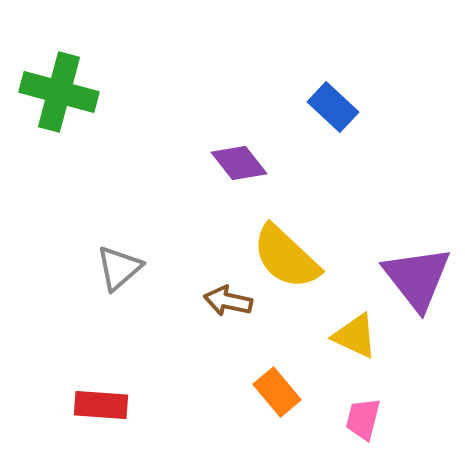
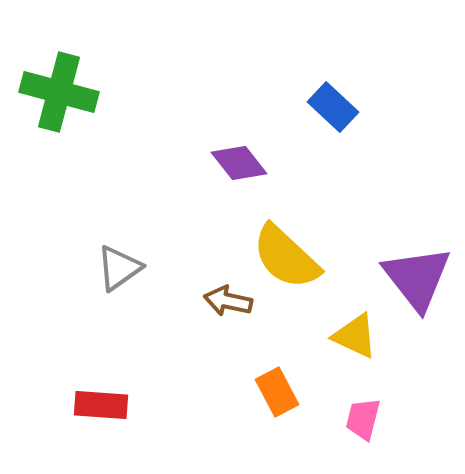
gray triangle: rotated 6 degrees clockwise
orange rectangle: rotated 12 degrees clockwise
